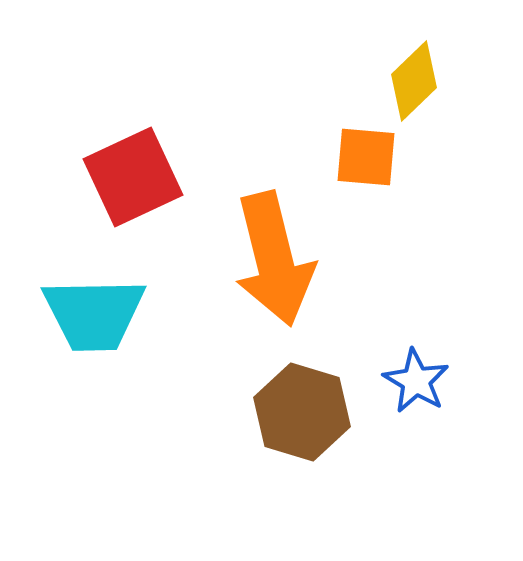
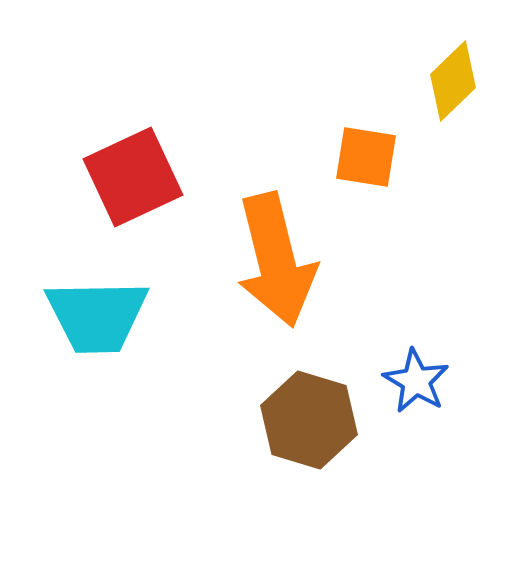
yellow diamond: moved 39 px right
orange square: rotated 4 degrees clockwise
orange arrow: moved 2 px right, 1 px down
cyan trapezoid: moved 3 px right, 2 px down
brown hexagon: moved 7 px right, 8 px down
